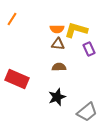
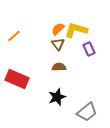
orange line: moved 2 px right, 17 px down; rotated 16 degrees clockwise
orange semicircle: moved 1 px right; rotated 136 degrees clockwise
brown triangle: rotated 48 degrees clockwise
